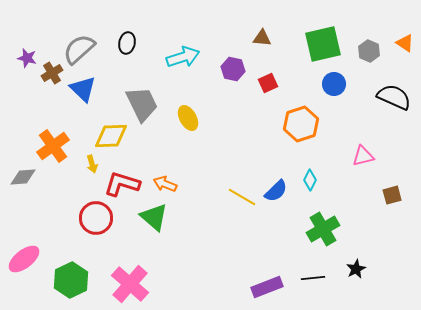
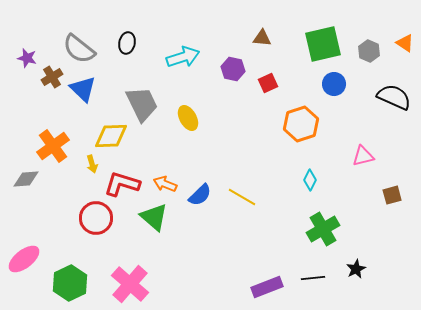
gray semicircle: rotated 100 degrees counterclockwise
brown cross: moved 4 px down
gray diamond: moved 3 px right, 2 px down
blue semicircle: moved 76 px left, 4 px down
green hexagon: moved 1 px left, 3 px down
